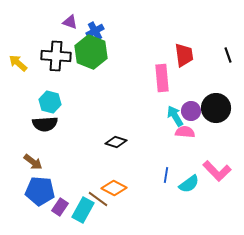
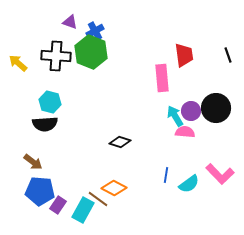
black diamond: moved 4 px right
pink L-shape: moved 3 px right, 3 px down
purple rectangle: moved 2 px left, 2 px up
